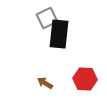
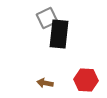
red hexagon: moved 1 px right, 1 px down
brown arrow: rotated 21 degrees counterclockwise
